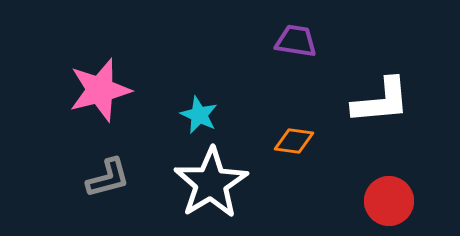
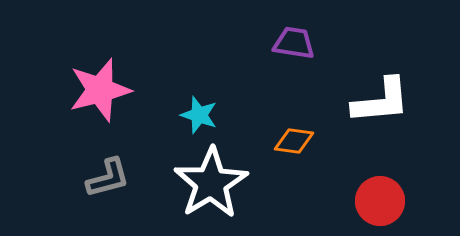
purple trapezoid: moved 2 px left, 2 px down
cyan star: rotated 6 degrees counterclockwise
red circle: moved 9 px left
